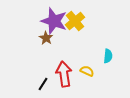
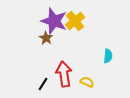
yellow semicircle: moved 11 px down
